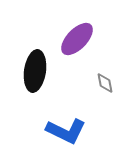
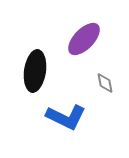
purple ellipse: moved 7 px right
blue L-shape: moved 14 px up
